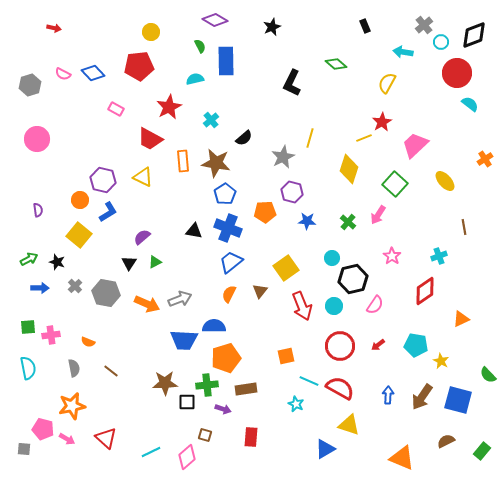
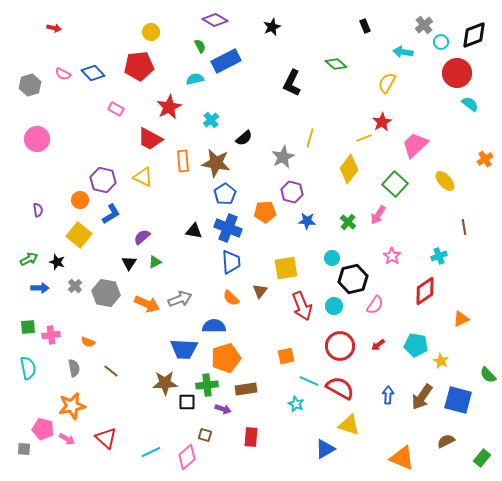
blue rectangle at (226, 61): rotated 64 degrees clockwise
yellow diamond at (349, 169): rotated 20 degrees clockwise
blue L-shape at (108, 212): moved 3 px right, 2 px down
blue trapezoid at (231, 262): rotated 125 degrees clockwise
yellow square at (286, 268): rotated 25 degrees clockwise
orange semicircle at (229, 294): moved 2 px right, 4 px down; rotated 72 degrees counterclockwise
blue trapezoid at (184, 340): moved 9 px down
green rectangle at (482, 451): moved 7 px down
